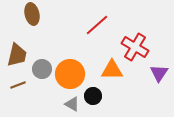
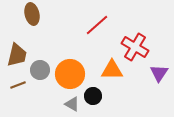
gray circle: moved 2 px left, 1 px down
